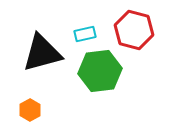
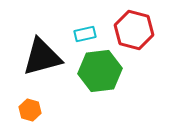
black triangle: moved 4 px down
orange hexagon: rotated 15 degrees counterclockwise
